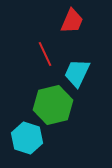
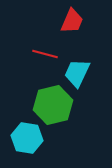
red line: rotated 50 degrees counterclockwise
cyan hexagon: rotated 8 degrees counterclockwise
